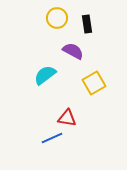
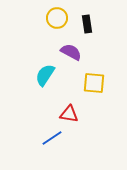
purple semicircle: moved 2 px left, 1 px down
cyan semicircle: rotated 20 degrees counterclockwise
yellow square: rotated 35 degrees clockwise
red triangle: moved 2 px right, 4 px up
blue line: rotated 10 degrees counterclockwise
